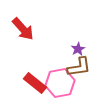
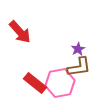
red arrow: moved 3 px left, 3 px down
